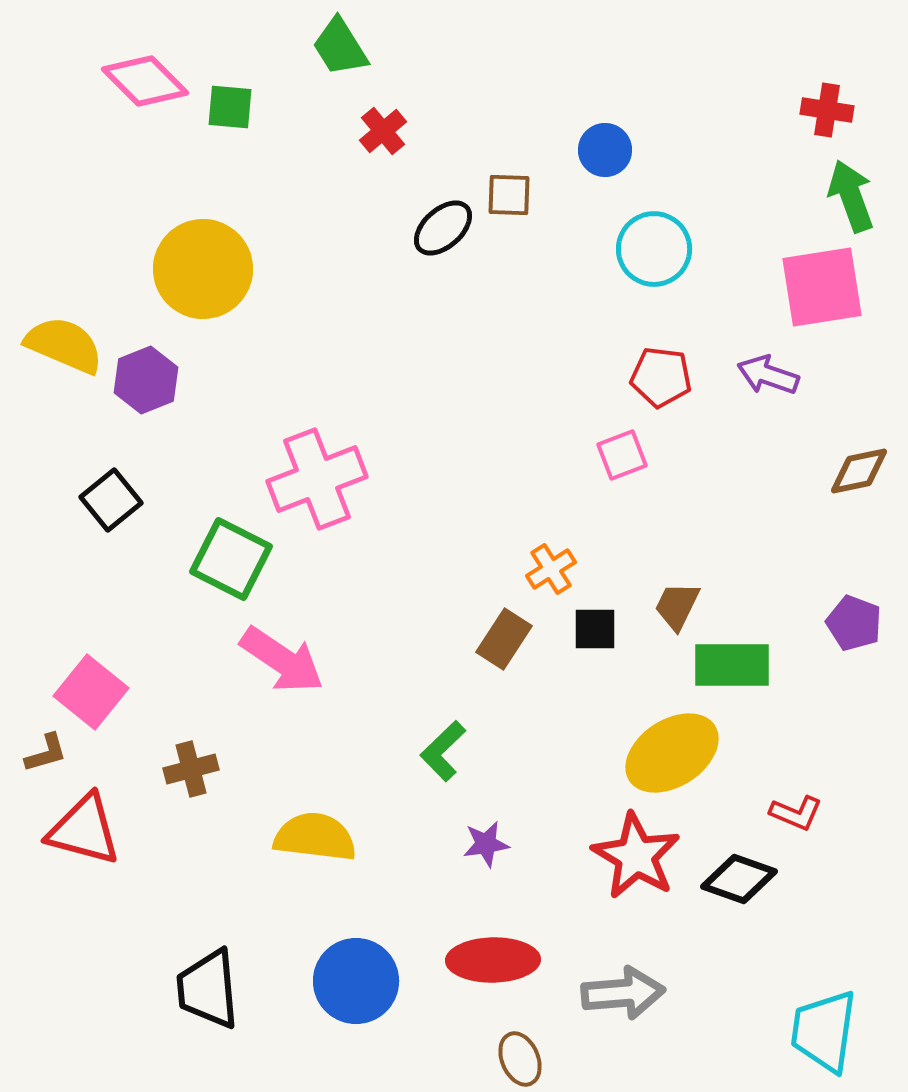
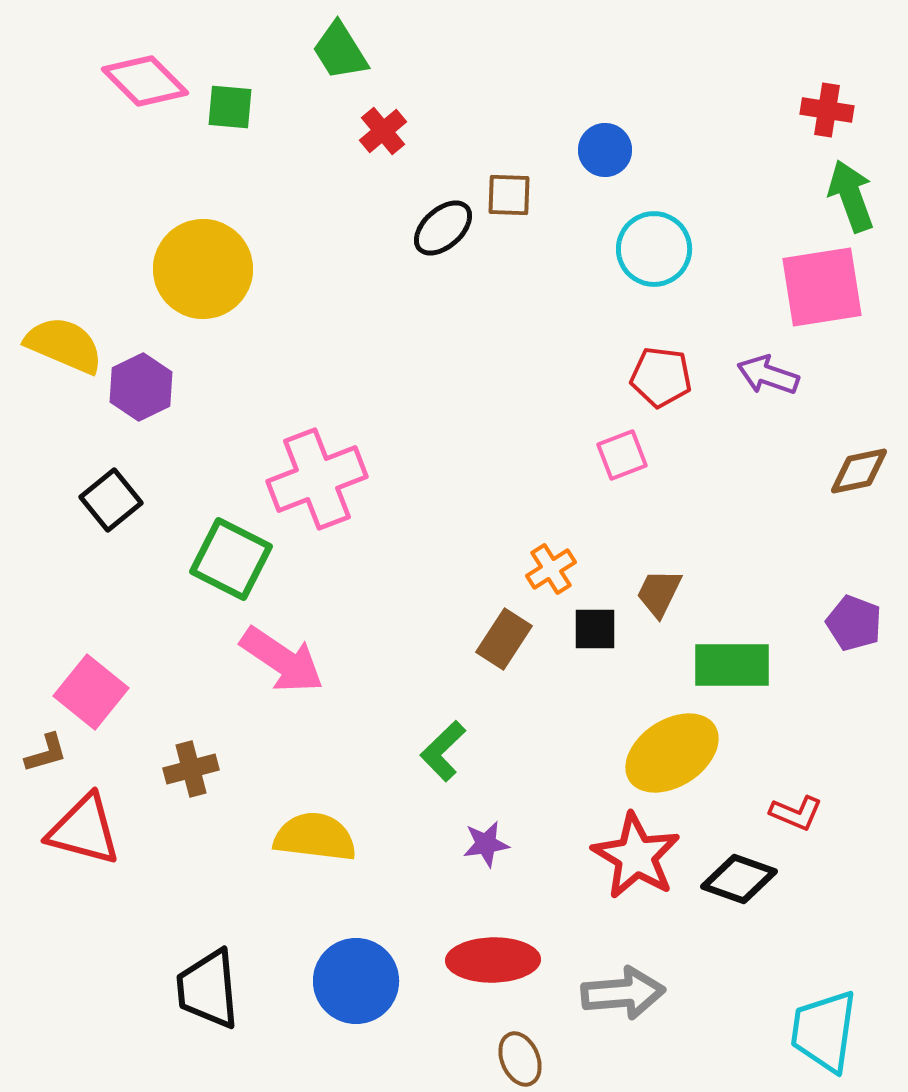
green trapezoid at (340, 47): moved 4 px down
purple hexagon at (146, 380): moved 5 px left, 7 px down; rotated 4 degrees counterclockwise
brown trapezoid at (677, 606): moved 18 px left, 13 px up
